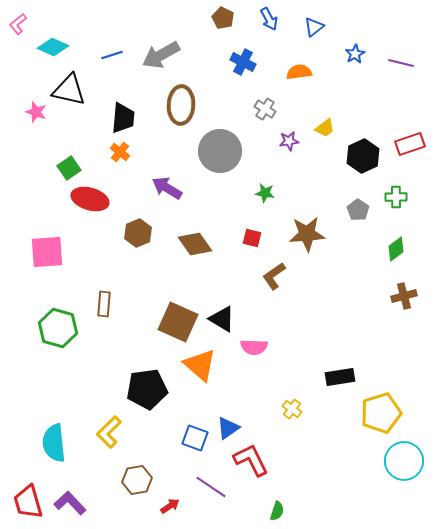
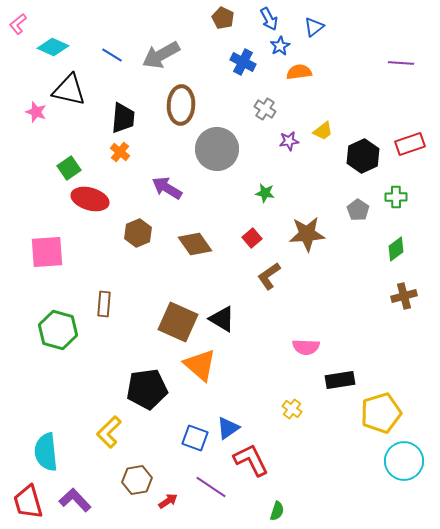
blue star at (355, 54): moved 75 px left, 8 px up
blue line at (112, 55): rotated 50 degrees clockwise
purple line at (401, 63): rotated 10 degrees counterclockwise
yellow trapezoid at (325, 128): moved 2 px left, 3 px down
gray circle at (220, 151): moved 3 px left, 2 px up
red square at (252, 238): rotated 36 degrees clockwise
brown L-shape at (274, 276): moved 5 px left
green hexagon at (58, 328): moved 2 px down
pink semicircle at (254, 347): moved 52 px right
black rectangle at (340, 377): moved 3 px down
cyan semicircle at (54, 443): moved 8 px left, 9 px down
purple L-shape at (70, 503): moved 5 px right, 3 px up
red arrow at (170, 506): moved 2 px left, 5 px up
